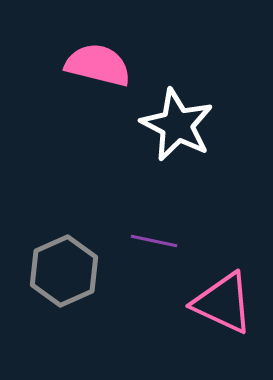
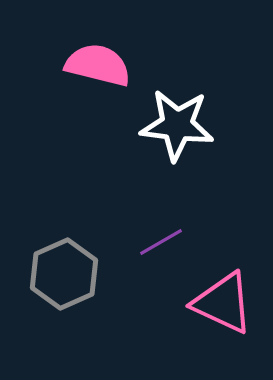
white star: rotated 20 degrees counterclockwise
purple line: moved 7 px right, 1 px down; rotated 42 degrees counterclockwise
gray hexagon: moved 3 px down
